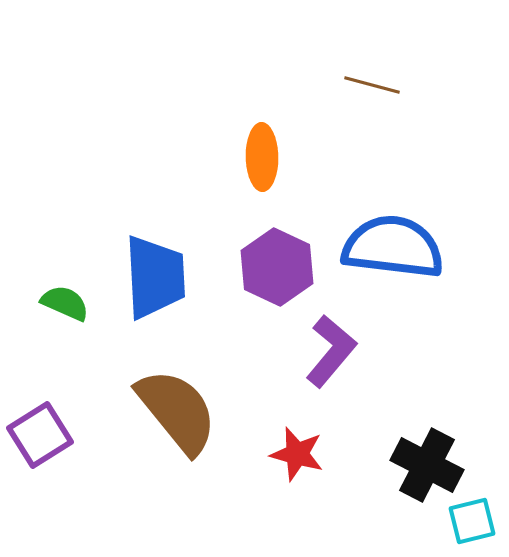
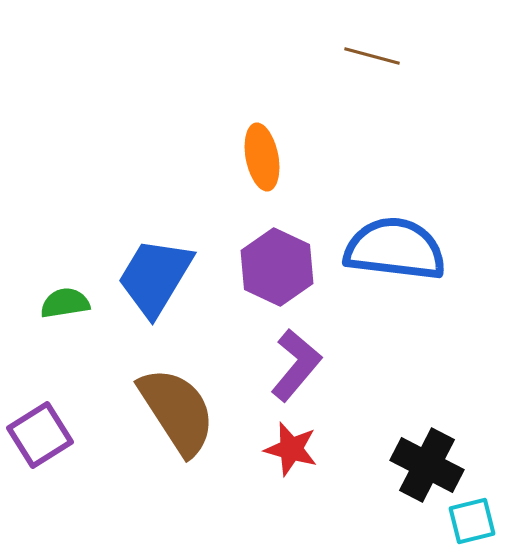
brown line: moved 29 px up
orange ellipse: rotated 10 degrees counterclockwise
blue semicircle: moved 2 px right, 2 px down
blue trapezoid: rotated 146 degrees counterclockwise
green semicircle: rotated 33 degrees counterclockwise
purple L-shape: moved 35 px left, 14 px down
brown semicircle: rotated 6 degrees clockwise
red star: moved 6 px left, 5 px up
